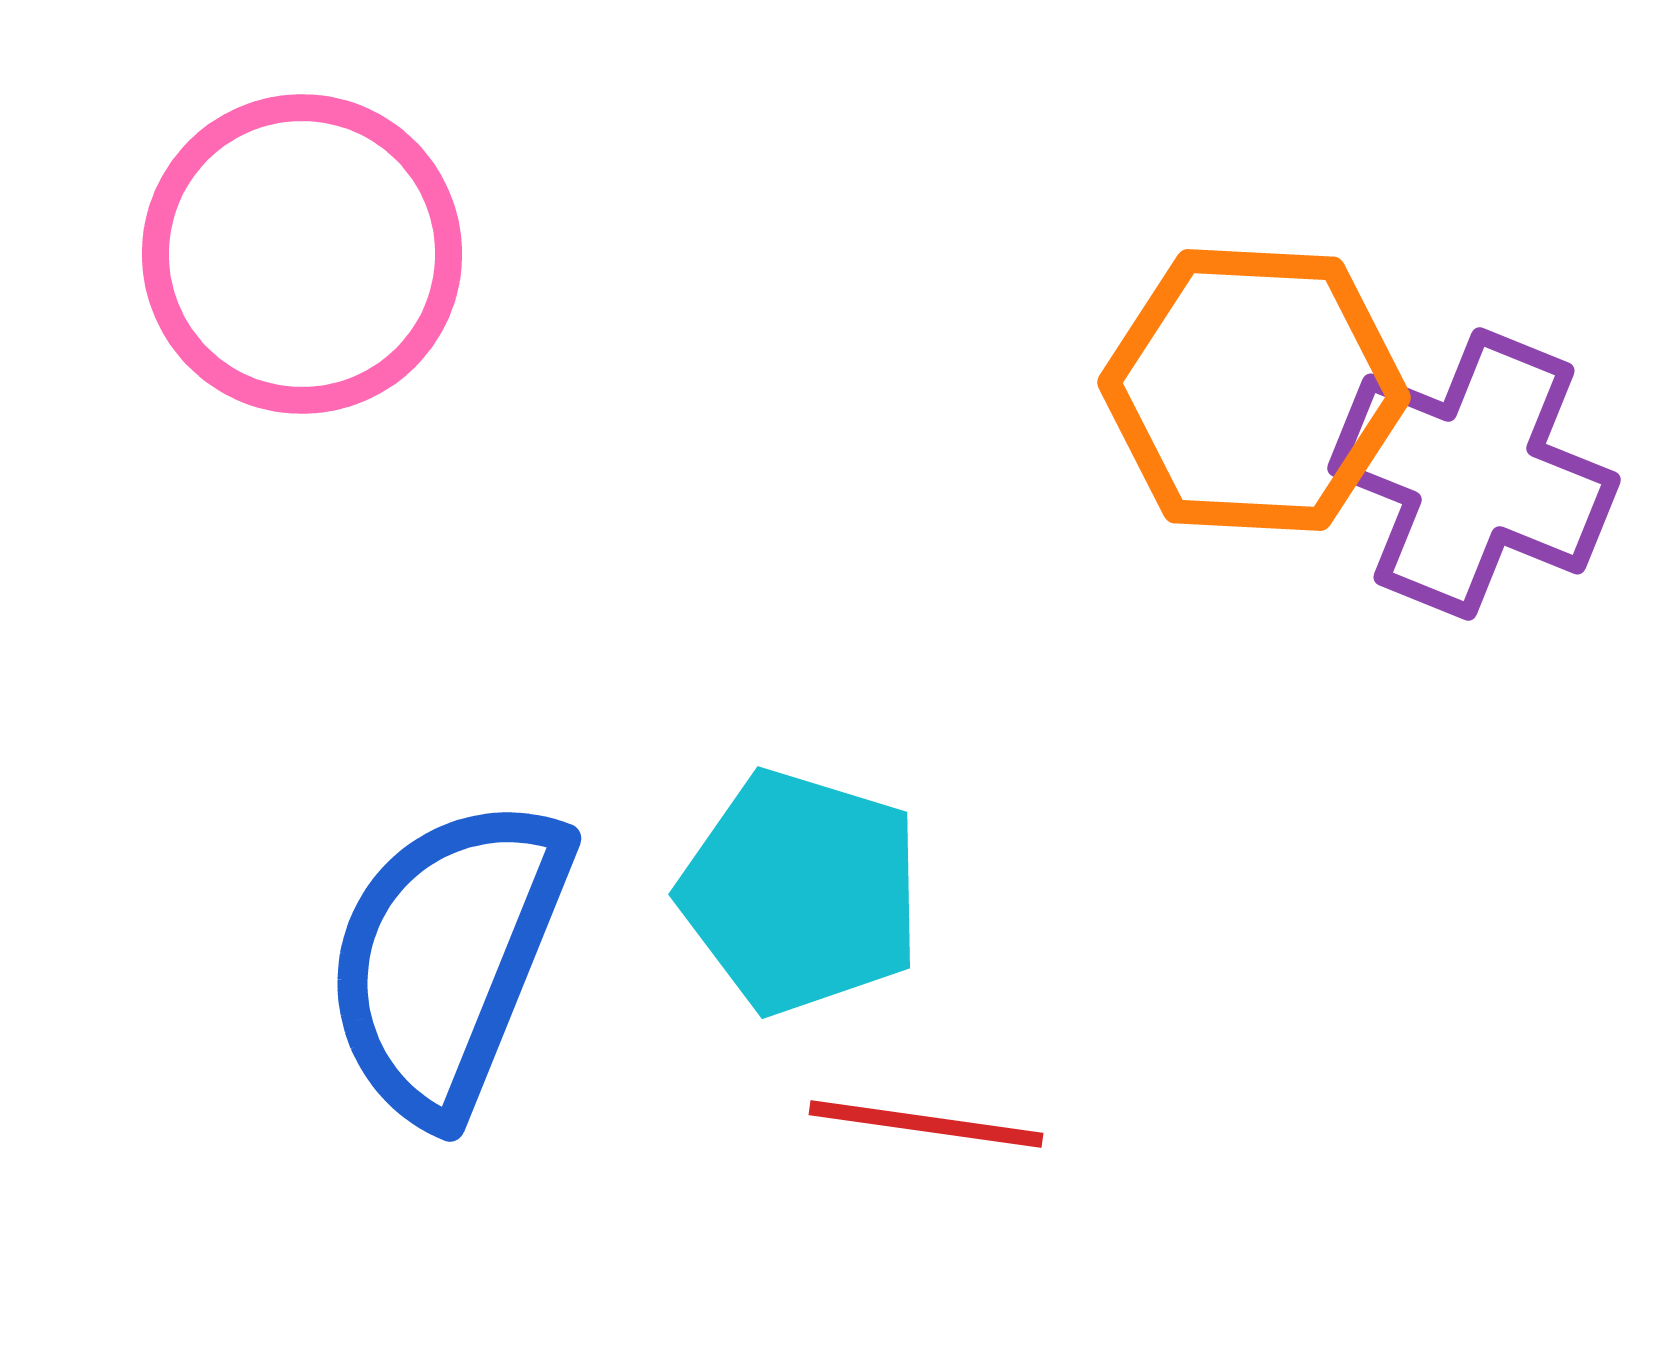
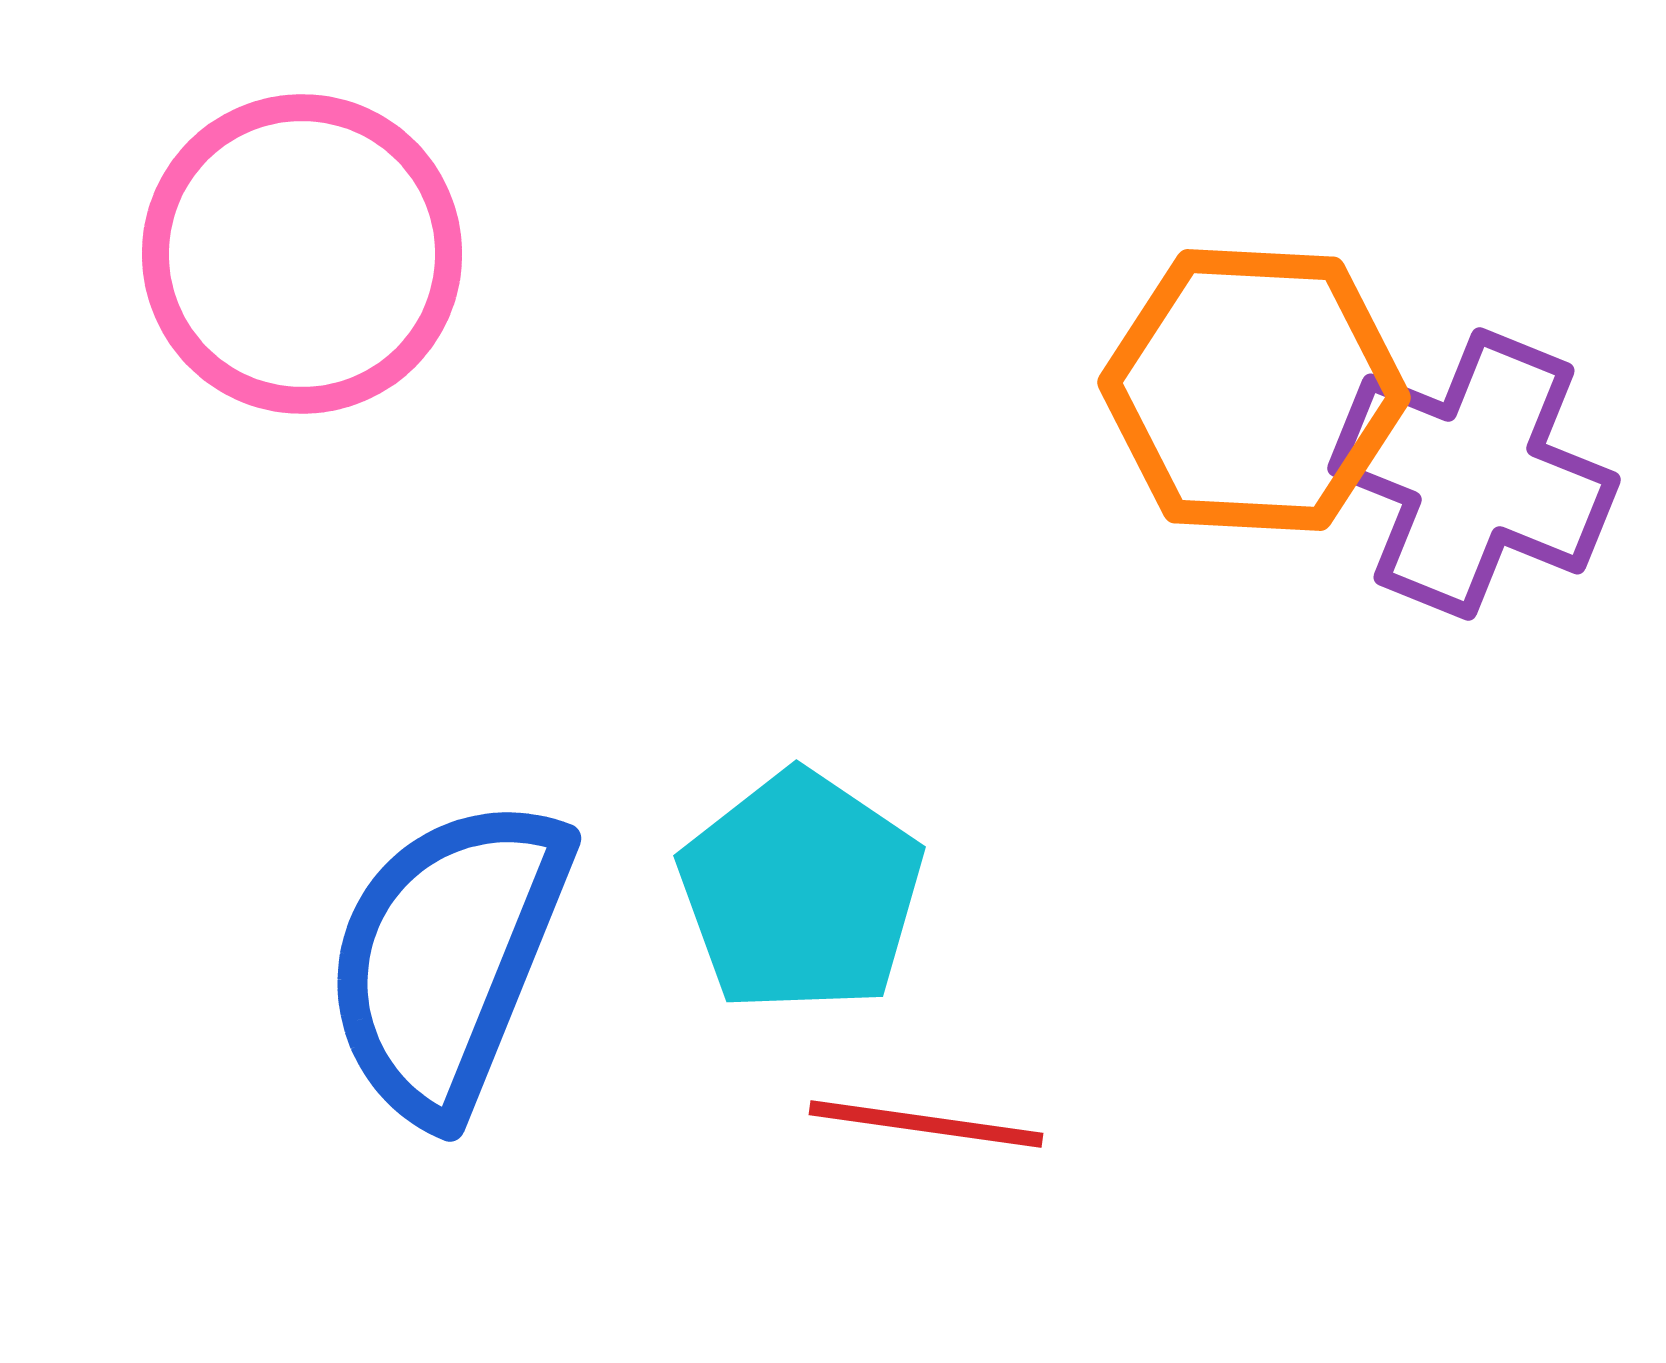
cyan pentagon: rotated 17 degrees clockwise
